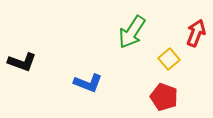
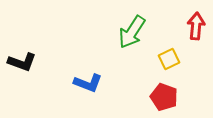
red arrow: moved 7 px up; rotated 16 degrees counterclockwise
yellow square: rotated 15 degrees clockwise
